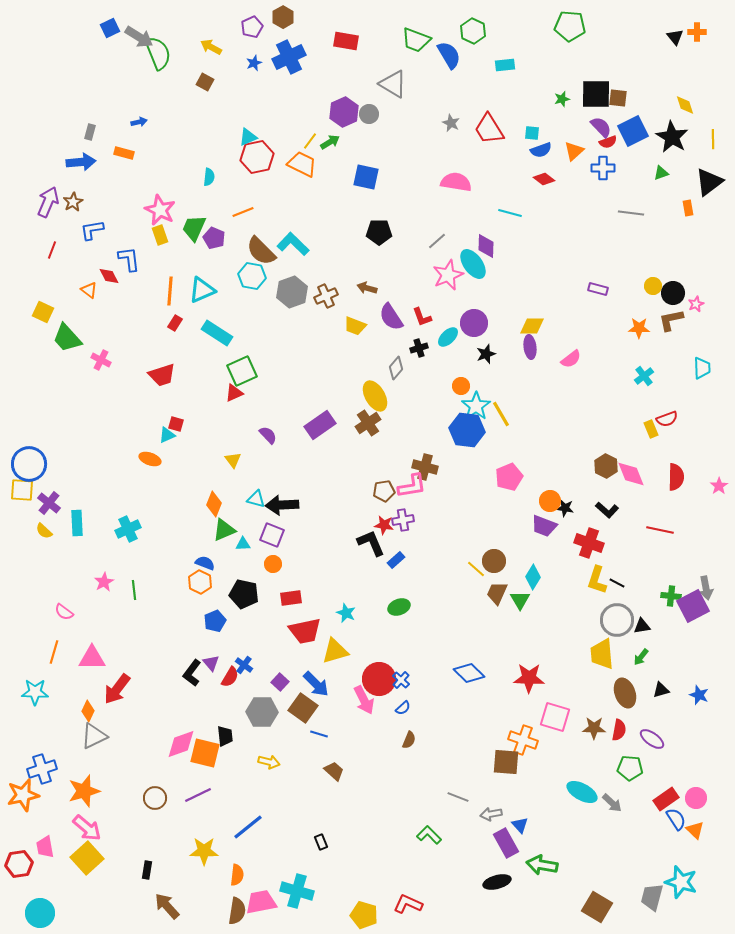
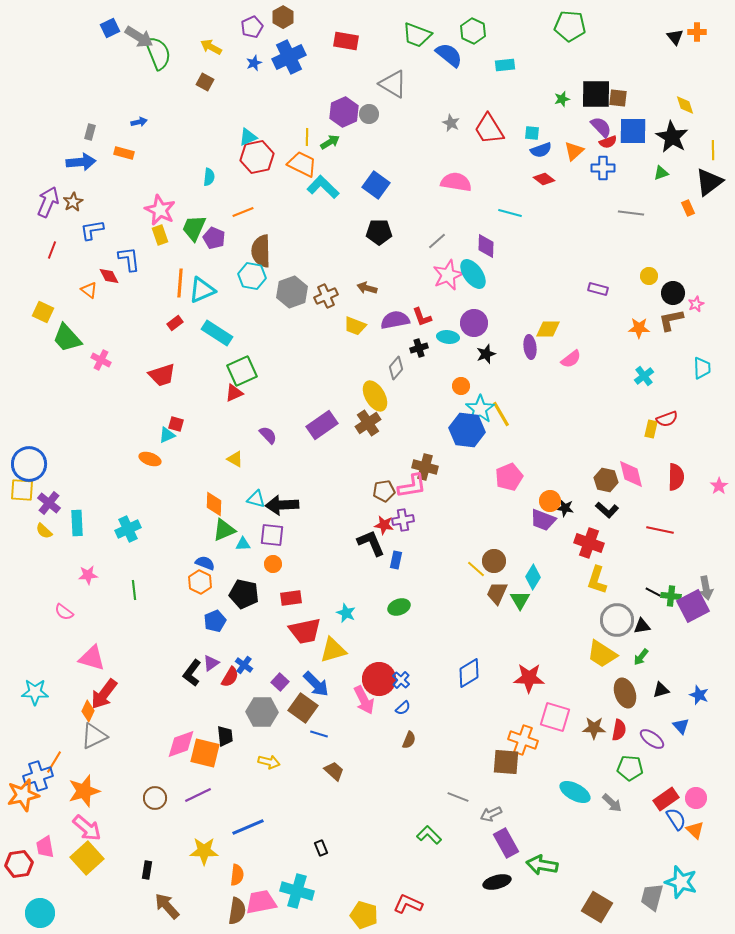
green trapezoid at (416, 40): moved 1 px right, 5 px up
blue semicircle at (449, 55): rotated 20 degrees counterclockwise
blue square at (633, 131): rotated 28 degrees clockwise
yellow line at (713, 139): moved 11 px down
yellow line at (310, 141): moved 3 px left, 4 px up; rotated 36 degrees counterclockwise
blue square at (366, 177): moved 10 px right, 8 px down; rotated 24 degrees clockwise
orange rectangle at (688, 208): rotated 14 degrees counterclockwise
cyan L-shape at (293, 244): moved 30 px right, 57 px up
brown semicircle at (261, 251): rotated 44 degrees clockwise
cyan ellipse at (473, 264): moved 10 px down
yellow circle at (653, 286): moved 4 px left, 10 px up
orange line at (170, 291): moved 10 px right, 8 px up
purple semicircle at (391, 317): moved 4 px right, 3 px down; rotated 112 degrees clockwise
red rectangle at (175, 323): rotated 21 degrees clockwise
yellow diamond at (532, 326): moved 16 px right, 3 px down
cyan ellipse at (448, 337): rotated 50 degrees clockwise
cyan star at (476, 406): moved 4 px right, 3 px down
purple rectangle at (320, 425): moved 2 px right
yellow rectangle at (651, 429): rotated 36 degrees clockwise
yellow triangle at (233, 460): moved 2 px right, 1 px up; rotated 24 degrees counterclockwise
brown hexagon at (606, 466): moved 14 px down; rotated 15 degrees counterclockwise
pink diamond at (631, 474): rotated 8 degrees clockwise
orange diamond at (214, 504): rotated 20 degrees counterclockwise
purple trapezoid at (544, 526): moved 1 px left, 6 px up
purple square at (272, 535): rotated 15 degrees counterclockwise
blue rectangle at (396, 560): rotated 36 degrees counterclockwise
pink star at (104, 582): moved 16 px left, 7 px up; rotated 24 degrees clockwise
black line at (617, 583): moved 36 px right, 9 px down
yellow triangle at (335, 651): moved 2 px left, 1 px up
orange line at (54, 652): moved 110 px down; rotated 15 degrees clockwise
yellow trapezoid at (602, 654): rotated 52 degrees counterclockwise
pink triangle at (92, 658): rotated 16 degrees clockwise
purple triangle at (211, 663): rotated 36 degrees clockwise
blue diamond at (469, 673): rotated 76 degrees counterclockwise
red arrow at (117, 689): moved 13 px left, 5 px down
blue cross at (42, 769): moved 4 px left, 7 px down
cyan ellipse at (582, 792): moved 7 px left
gray arrow at (491, 814): rotated 15 degrees counterclockwise
blue triangle at (520, 825): moved 161 px right, 99 px up
blue line at (248, 827): rotated 16 degrees clockwise
black rectangle at (321, 842): moved 6 px down
